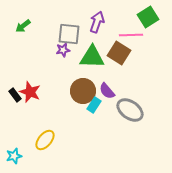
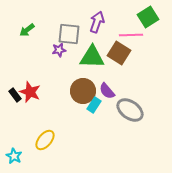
green arrow: moved 4 px right, 4 px down
purple star: moved 4 px left
cyan star: rotated 28 degrees counterclockwise
